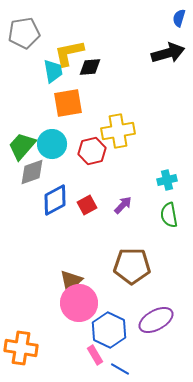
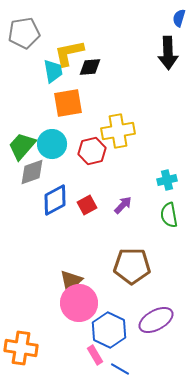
black arrow: rotated 104 degrees clockwise
